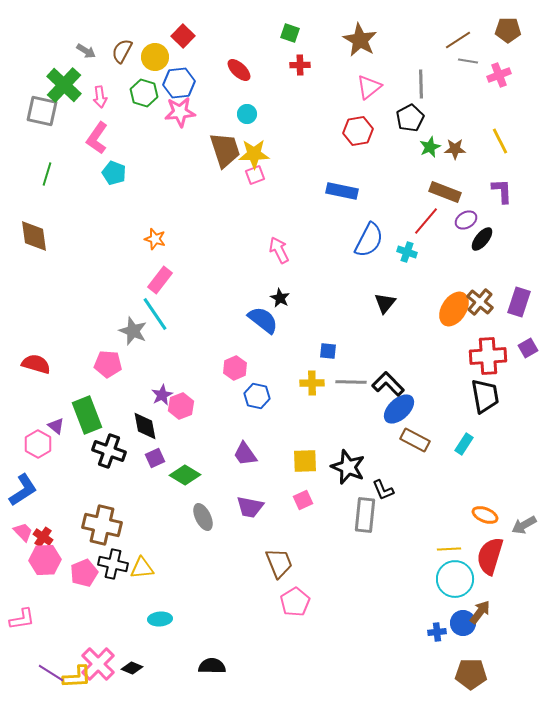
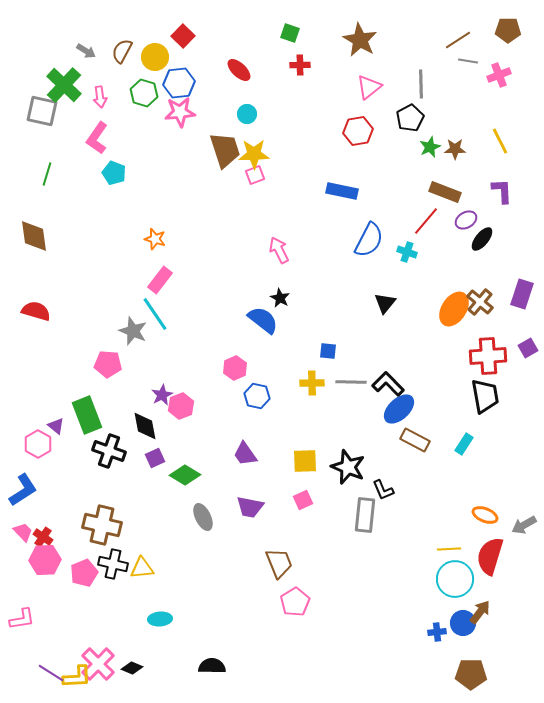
purple rectangle at (519, 302): moved 3 px right, 8 px up
red semicircle at (36, 364): moved 53 px up
